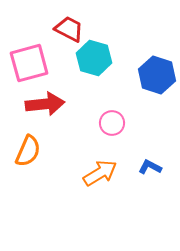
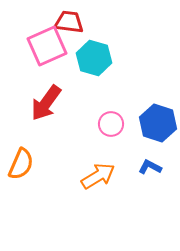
red trapezoid: moved 7 px up; rotated 20 degrees counterclockwise
pink square: moved 18 px right, 17 px up; rotated 9 degrees counterclockwise
blue hexagon: moved 1 px right, 48 px down
red arrow: moved 1 px right, 1 px up; rotated 132 degrees clockwise
pink circle: moved 1 px left, 1 px down
orange semicircle: moved 7 px left, 13 px down
orange arrow: moved 2 px left, 3 px down
